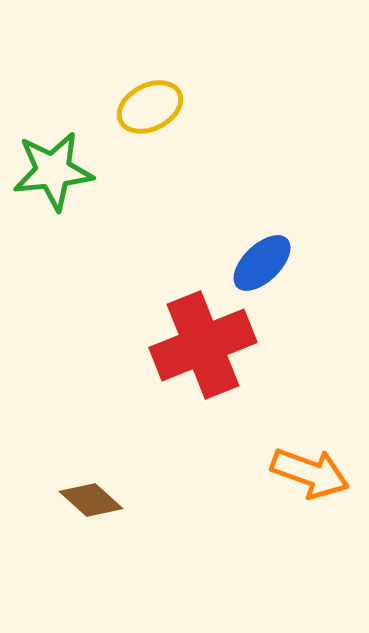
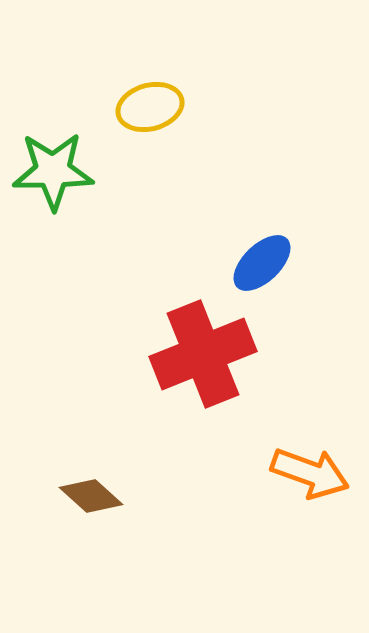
yellow ellipse: rotated 12 degrees clockwise
green star: rotated 6 degrees clockwise
red cross: moved 9 px down
brown diamond: moved 4 px up
